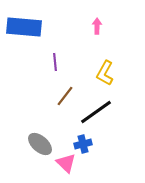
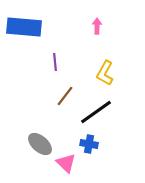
blue cross: moved 6 px right; rotated 24 degrees clockwise
